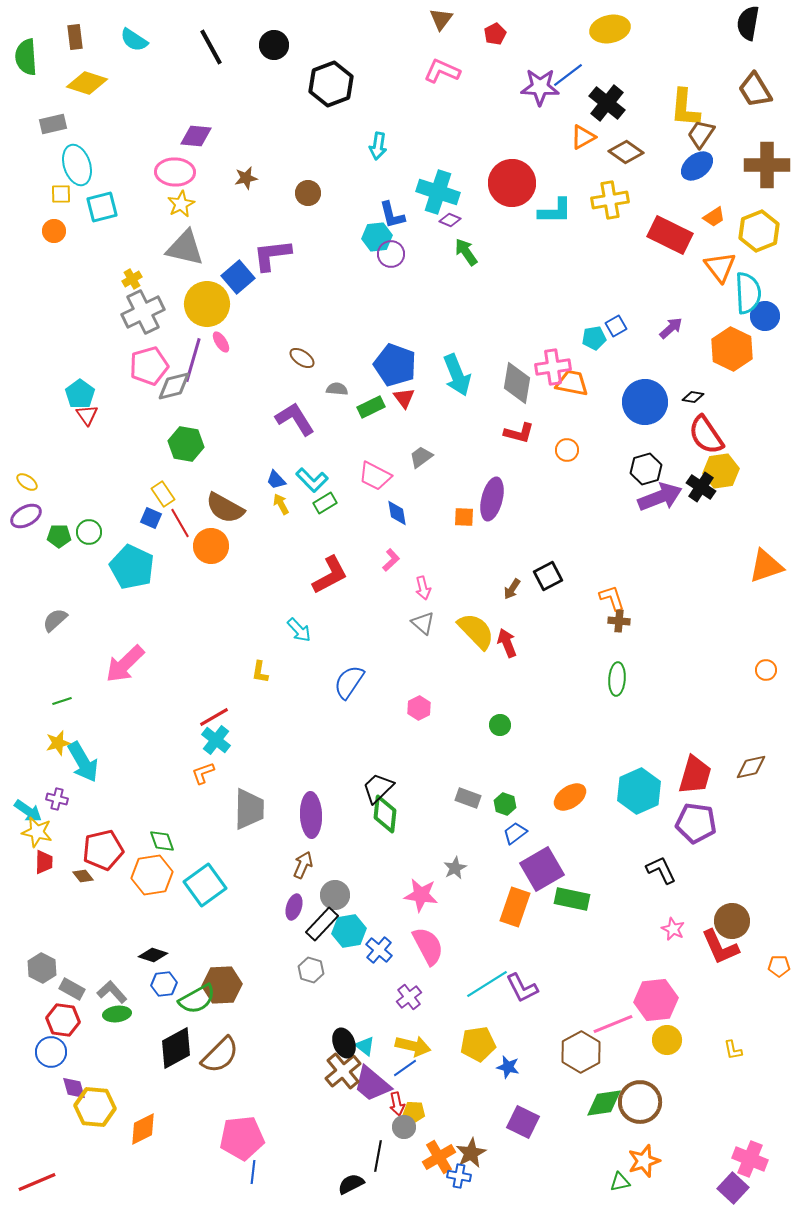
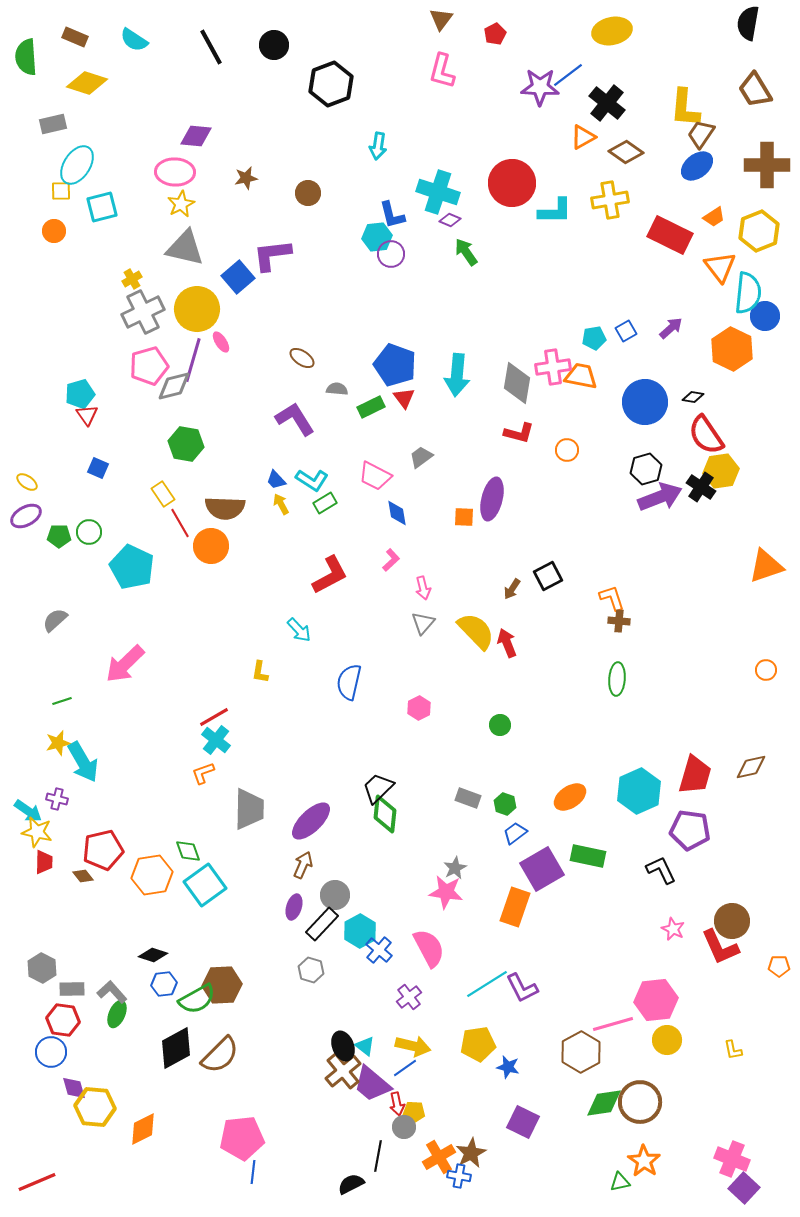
yellow ellipse at (610, 29): moved 2 px right, 2 px down
brown rectangle at (75, 37): rotated 60 degrees counterclockwise
pink L-shape at (442, 71): rotated 99 degrees counterclockwise
cyan ellipse at (77, 165): rotated 51 degrees clockwise
yellow square at (61, 194): moved 3 px up
cyan semicircle at (748, 293): rotated 9 degrees clockwise
yellow circle at (207, 304): moved 10 px left, 5 px down
blue square at (616, 326): moved 10 px right, 5 px down
cyan arrow at (457, 375): rotated 27 degrees clockwise
orange trapezoid at (572, 383): moved 9 px right, 7 px up
cyan pentagon at (80, 394): rotated 20 degrees clockwise
cyan L-shape at (312, 480): rotated 12 degrees counterclockwise
brown semicircle at (225, 508): rotated 27 degrees counterclockwise
blue square at (151, 518): moved 53 px left, 50 px up
gray triangle at (423, 623): rotated 30 degrees clockwise
blue semicircle at (349, 682): rotated 21 degrees counterclockwise
purple ellipse at (311, 815): moved 6 px down; rotated 48 degrees clockwise
purple pentagon at (696, 823): moved 6 px left, 7 px down
green diamond at (162, 841): moved 26 px right, 10 px down
pink star at (421, 895): moved 25 px right, 3 px up
green rectangle at (572, 899): moved 16 px right, 43 px up
cyan hexagon at (349, 931): moved 11 px right; rotated 20 degrees counterclockwise
pink semicircle at (428, 946): moved 1 px right, 2 px down
gray rectangle at (72, 989): rotated 30 degrees counterclockwise
green ellipse at (117, 1014): rotated 60 degrees counterclockwise
pink line at (613, 1024): rotated 6 degrees clockwise
black ellipse at (344, 1043): moved 1 px left, 3 px down
pink cross at (750, 1159): moved 18 px left
orange star at (644, 1161): rotated 20 degrees counterclockwise
purple square at (733, 1188): moved 11 px right
